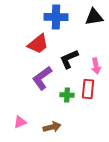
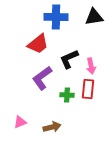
pink arrow: moved 5 px left
